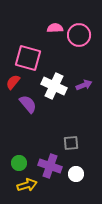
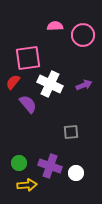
pink semicircle: moved 2 px up
pink circle: moved 4 px right
pink square: rotated 24 degrees counterclockwise
white cross: moved 4 px left, 2 px up
gray square: moved 11 px up
white circle: moved 1 px up
yellow arrow: rotated 12 degrees clockwise
